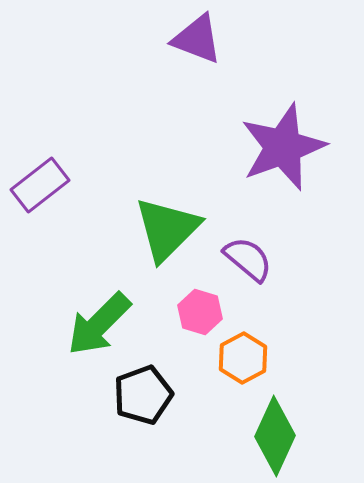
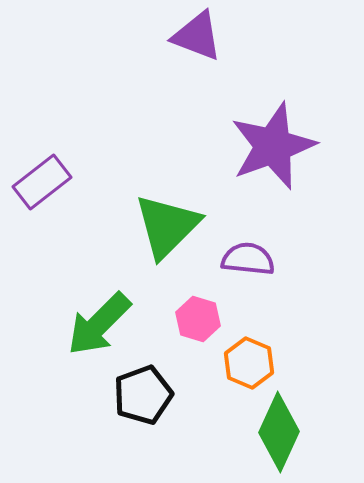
purple triangle: moved 3 px up
purple star: moved 10 px left, 1 px up
purple rectangle: moved 2 px right, 3 px up
green triangle: moved 3 px up
purple semicircle: rotated 34 degrees counterclockwise
pink hexagon: moved 2 px left, 7 px down
orange hexagon: moved 6 px right, 5 px down; rotated 9 degrees counterclockwise
green diamond: moved 4 px right, 4 px up
